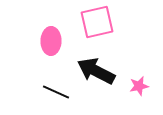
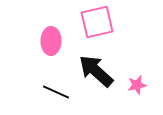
black arrow: rotated 15 degrees clockwise
pink star: moved 2 px left, 1 px up
